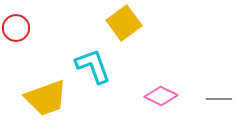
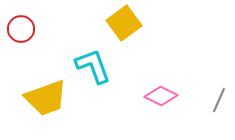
red circle: moved 5 px right, 1 px down
gray line: moved 1 px down; rotated 65 degrees counterclockwise
